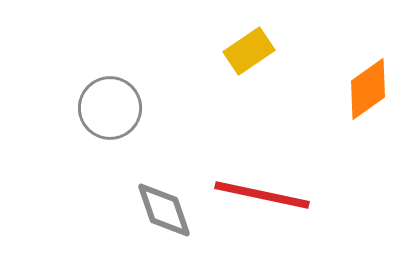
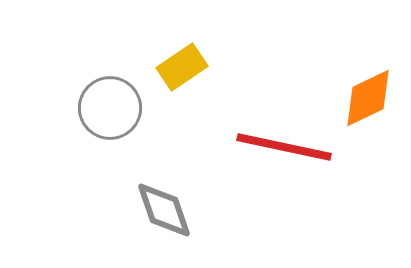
yellow rectangle: moved 67 px left, 16 px down
orange diamond: moved 9 px down; rotated 10 degrees clockwise
red line: moved 22 px right, 48 px up
